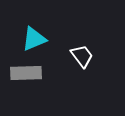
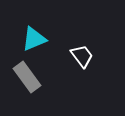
gray rectangle: moved 1 px right, 4 px down; rotated 56 degrees clockwise
